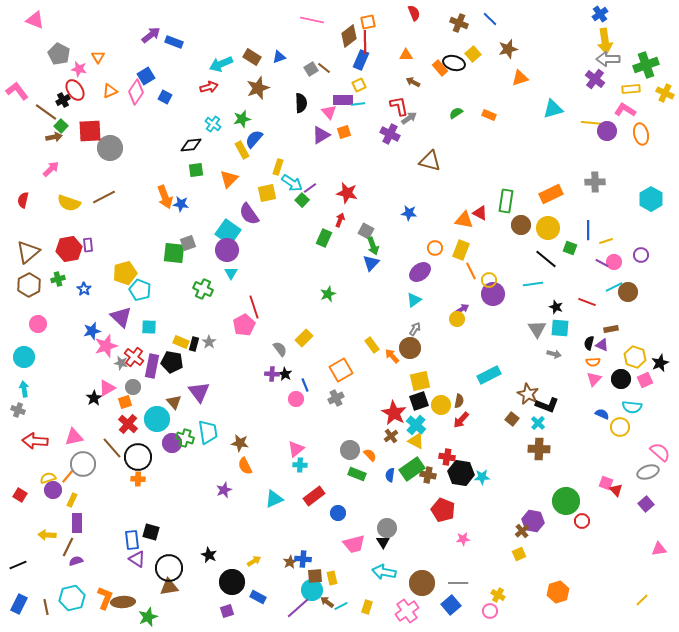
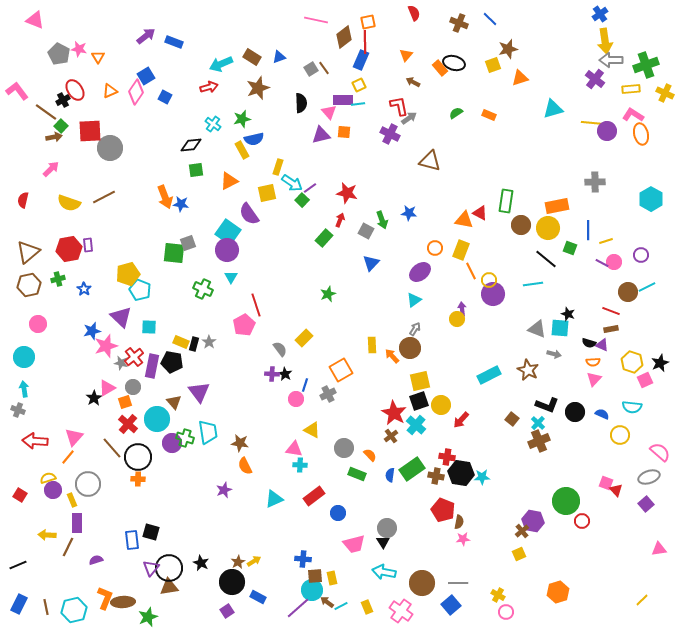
pink line at (312, 20): moved 4 px right
purple arrow at (151, 35): moved 5 px left, 1 px down
brown diamond at (349, 36): moved 5 px left, 1 px down
yellow square at (473, 54): moved 20 px right, 11 px down; rotated 21 degrees clockwise
orange triangle at (406, 55): rotated 48 degrees counterclockwise
gray arrow at (608, 59): moved 3 px right, 1 px down
brown line at (324, 68): rotated 16 degrees clockwise
pink star at (79, 69): moved 20 px up
pink L-shape at (625, 110): moved 8 px right, 5 px down
orange square at (344, 132): rotated 24 degrees clockwise
purple triangle at (321, 135): rotated 18 degrees clockwise
blue semicircle at (254, 139): rotated 144 degrees counterclockwise
orange triangle at (229, 179): moved 2 px down; rotated 18 degrees clockwise
orange rectangle at (551, 194): moved 6 px right, 12 px down; rotated 15 degrees clockwise
green rectangle at (324, 238): rotated 18 degrees clockwise
green arrow at (373, 246): moved 9 px right, 26 px up
yellow pentagon at (125, 273): moved 3 px right, 1 px down
cyan triangle at (231, 273): moved 4 px down
brown hexagon at (29, 285): rotated 15 degrees clockwise
cyan line at (614, 287): moved 33 px right
red line at (587, 302): moved 24 px right, 9 px down
red line at (254, 307): moved 2 px right, 2 px up
black star at (556, 307): moved 12 px right, 7 px down
purple arrow at (462, 309): rotated 64 degrees counterclockwise
gray triangle at (537, 329): rotated 36 degrees counterclockwise
black semicircle at (589, 343): rotated 88 degrees counterclockwise
yellow rectangle at (372, 345): rotated 35 degrees clockwise
red cross at (134, 357): rotated 12 degrees clockwise
yellow hexagon at (635, 357): moved 3 px left, 5 px down
black circle at (621, 379): moved 46 px left, 33 px down
blue line at (305, 385): rotated 40 degrees clockwise
brown star at (528, 394): moved 24 px up
gray cross at (336, 398): moved 8 px left, 4 px up
brown semicircle at (459, 401): moved 121 px down
yellow circle at (620, 427): moved 8 px down
pink triangle at (74, 437): rotated 36 degrees counterclockwise
yellow triangle at (416, 441): moved 104 px left, 11 px up
pink triangle at (296, 449): moved 2 px left; rotated 48 degrees clockwise
brown cross at (539, 449): moved 8 px up; rotated 25 degrees counterclockwise
gray circle at (350, 450): moved 6 px left, 2 px up
gray circle at (83, 464): moved 5 px right, 20 px down
gray ellipse at (648, 472): moved 1 px right, 5 px down
brown cross at (428, 475): moved 8 px right, 1 px down
orange line at (68, 476): moved 19 px up
yellow rectangle at (72, 500): rotated 48 degrees counterclockwise
black star at (209, 555): moved 8 px left, 8 px down
purple triangle at (137, 559): moved 14 px right, 9 px down; rotated 36 degrees clockwise
purple semicircle at (76, 561): moved 20 px right, 1 px up
brown star at (290, 562): moved 52 px left
cyan hexagon at (72, 598): moved 2 px right, 12 px down
yellow rectangle at (367, 607): rotated 40 degrees counterclockwise
purple square at (227, 611): rotated 16 degrees counterclockwise
pink cross at (407, 611): moved 6 px left; rotated 20 degrees counterclockwise
pink circle at (490, 611): moved 16 px right, 1 px down
